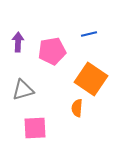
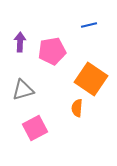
blue line: moved 9 px up
purple arrow: moved 2 px right
pink square: rotated 25 degrees counterclockwise
